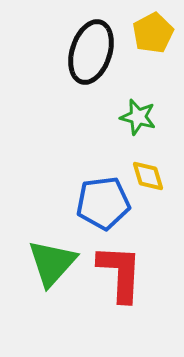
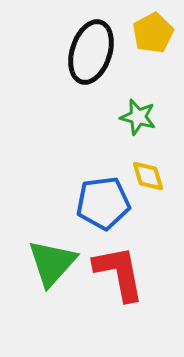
red L-shape: moved 1 px left; rotated 14 degrees counterclockwise
